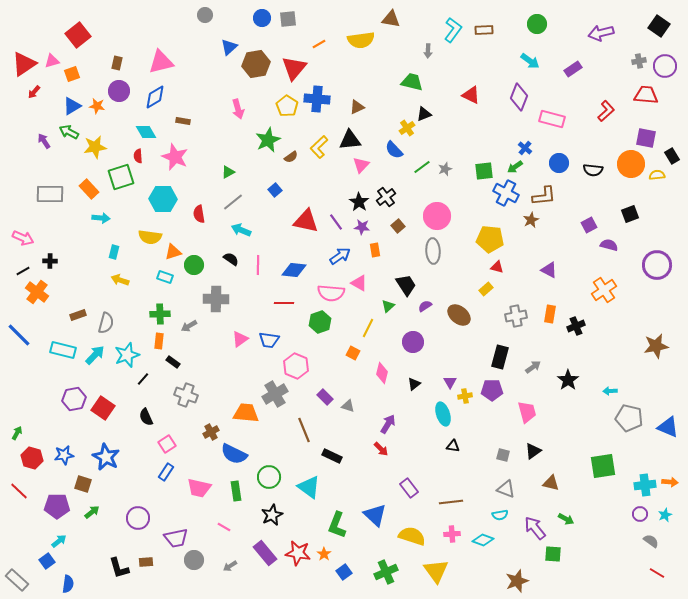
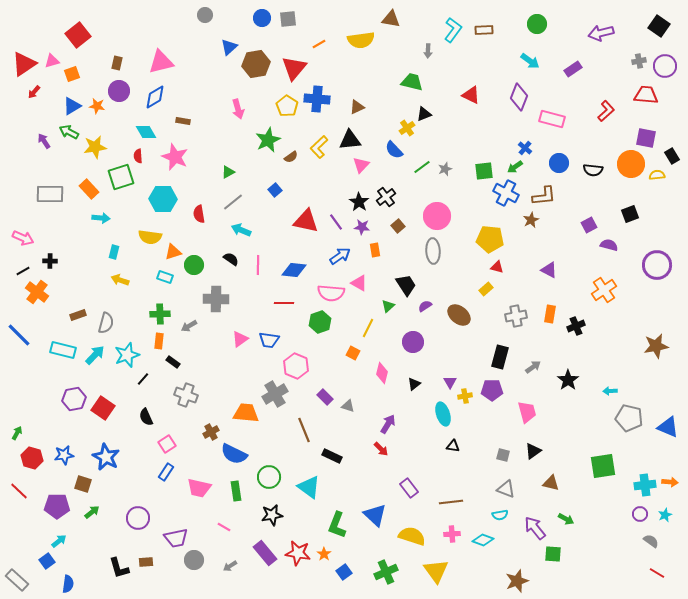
black star at (272, 515): rotated 15 degrees clockwise
